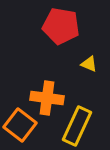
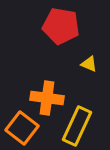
orange square: moved 2 px right, 3 px down
